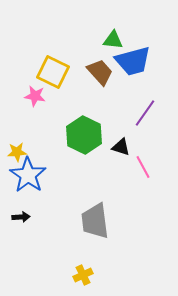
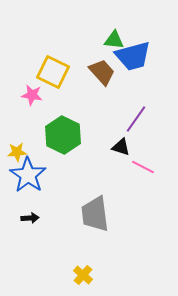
green triangle: moved 1 px right
blue trapezoid: moved 5 px up
brown trapezoid: moved 2 px right
pink star: moved 3 px left, 1 px up
purple line: moved 9 px left, 6 px down
green hexagon: moved 21 px left
pink line: rotated 35 degrees counterclockwise
black arrow: moved 9 px right, 1 px down
gray trapezoid: moved 7 px up
yellow cross: rotated 24 degrees counterclockwise
